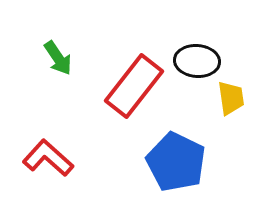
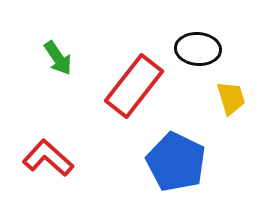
black ellipse: moved 1 px right, 12 px up
yellow trapezoid: rotated 9 degrees counterclockwise
